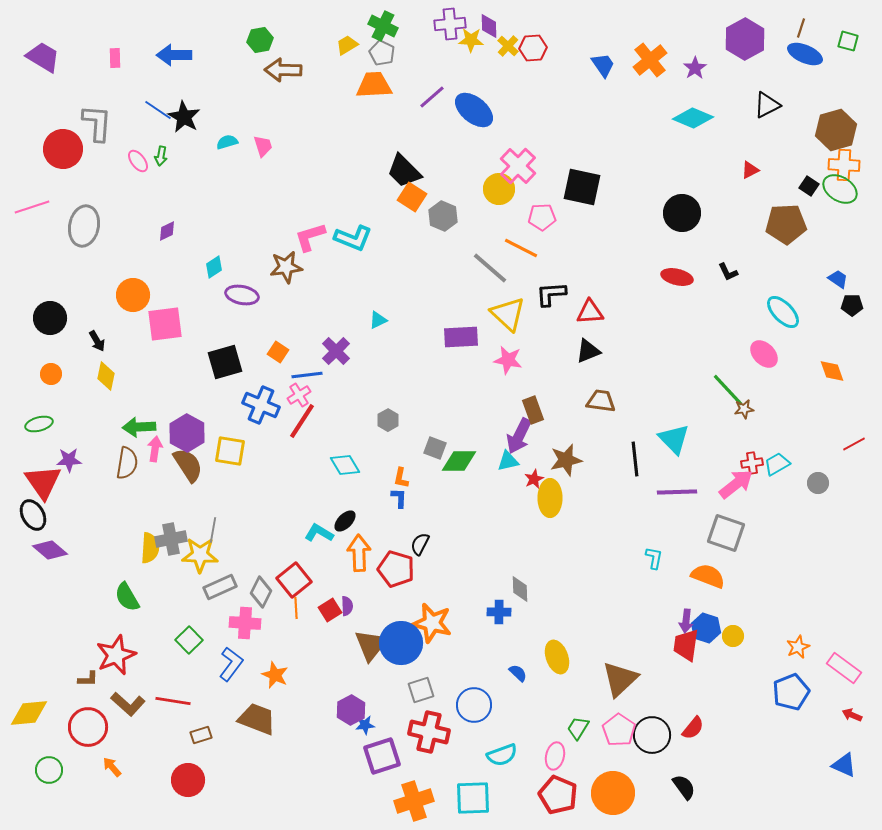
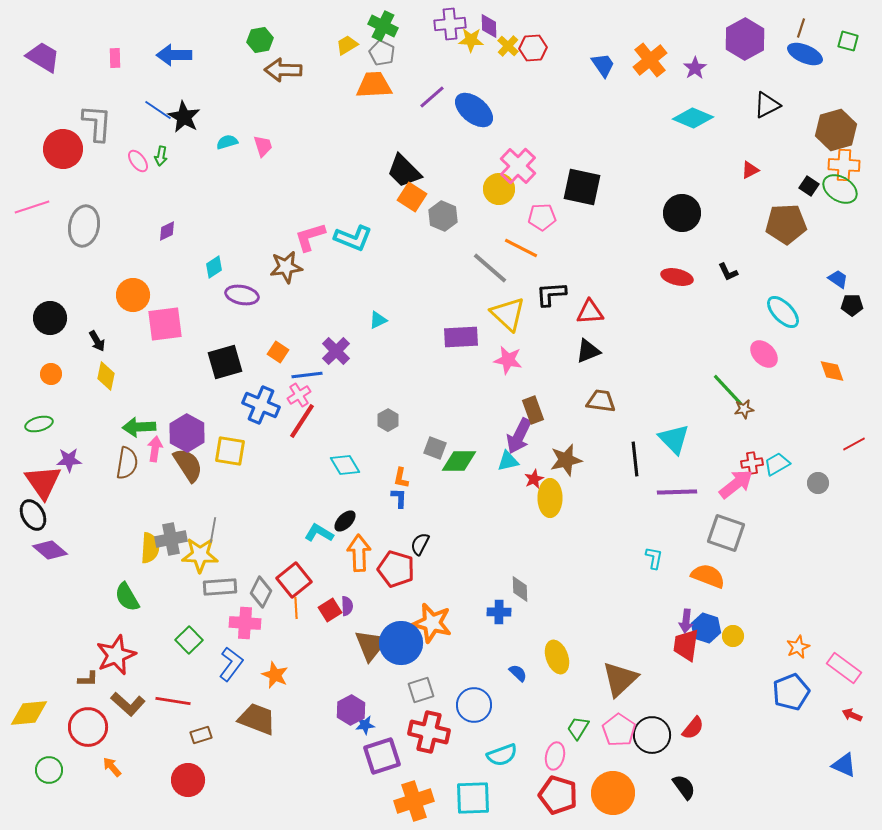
gray rectangle at (220, 587): rotated 20 degrees clockwise
red pentagon at (558, 795): rotated 6 degrees counterclockwise
